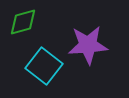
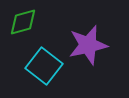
purple star: rotated 9 degrees counterclockwise
